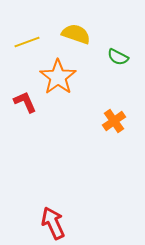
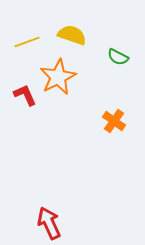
yellow semicircle: moved 4 px left, 1 px down
orange star: rotated 9 degrees clockwise
red L-shape: moved 7 px up
orange cross: rotated 20 degrees counterclockwise
red arrow: moved 4 px left
